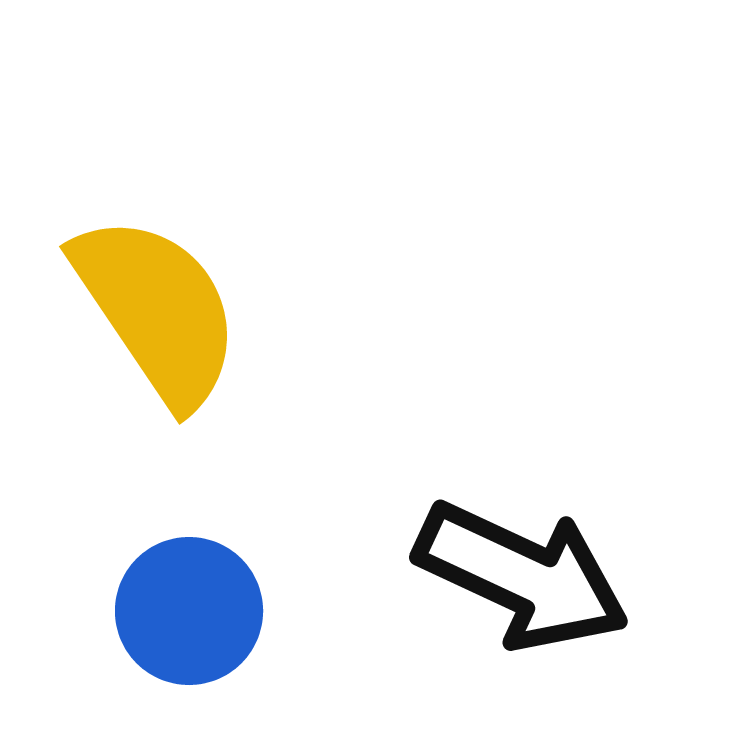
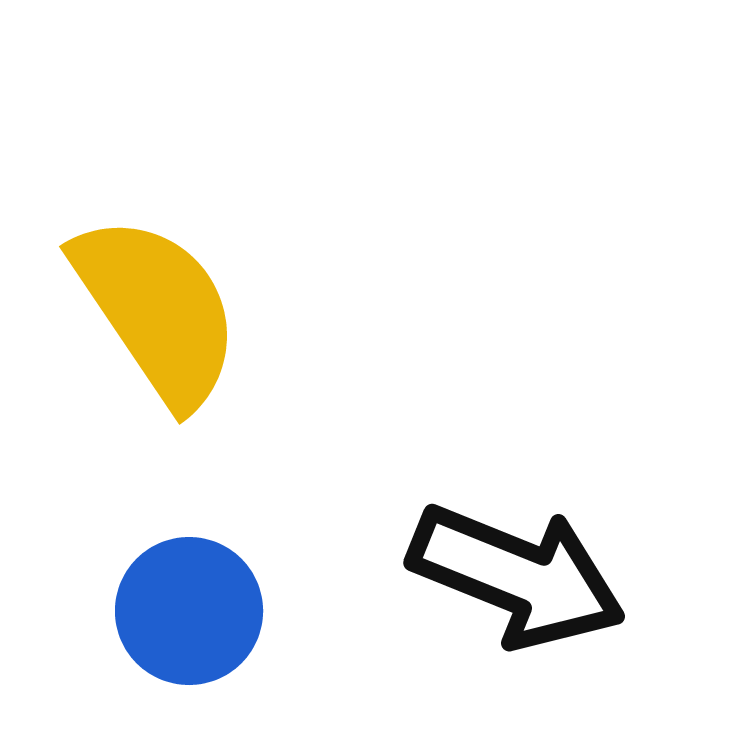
black arrow: moved 5 px left; rotated 3 degrees counterclockwise
